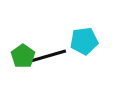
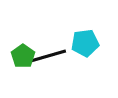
cyan pentagon: moved 1 px right, 2 px down
